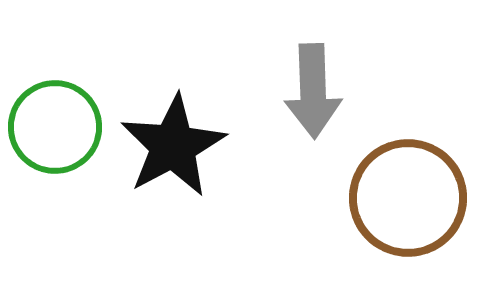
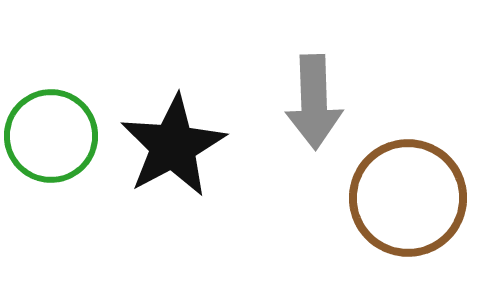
gray arrow: moved 1 px right, 11 px down
green circle: moved 4 px left, 9 px down
